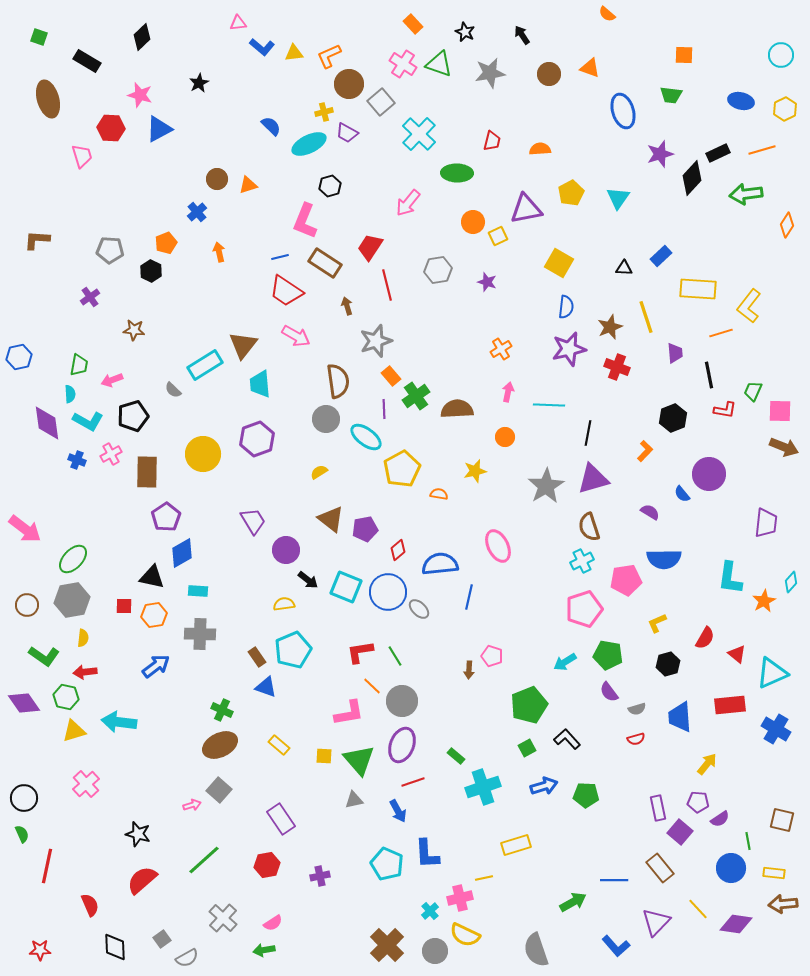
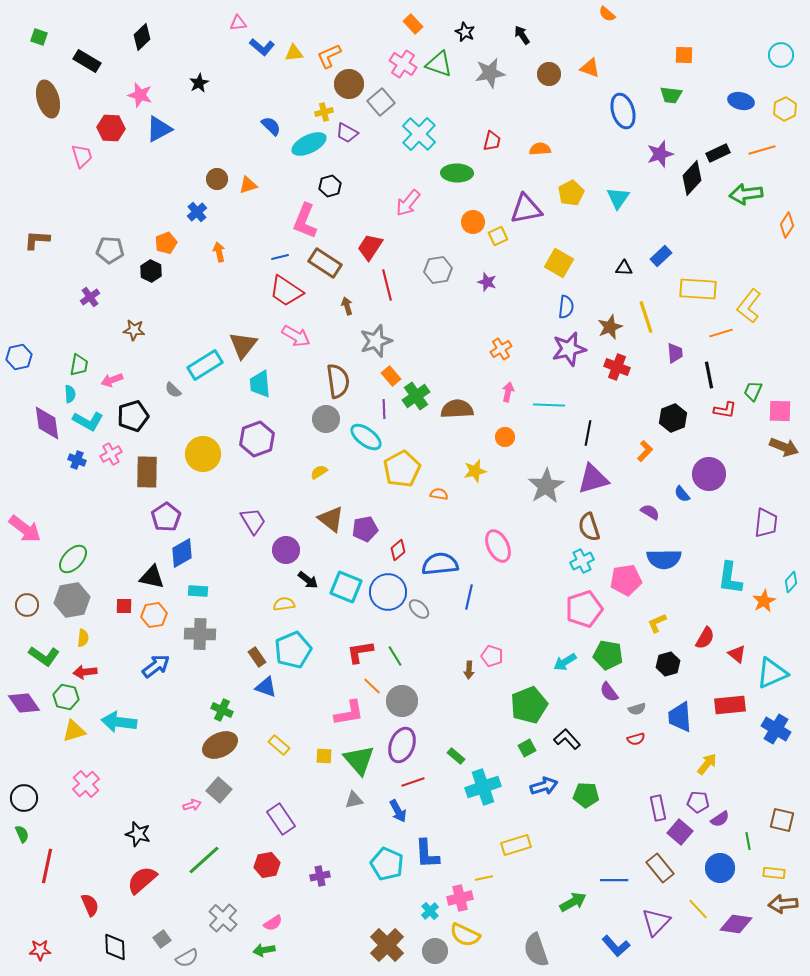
blue circle at (731, 868): moved 11 px left
